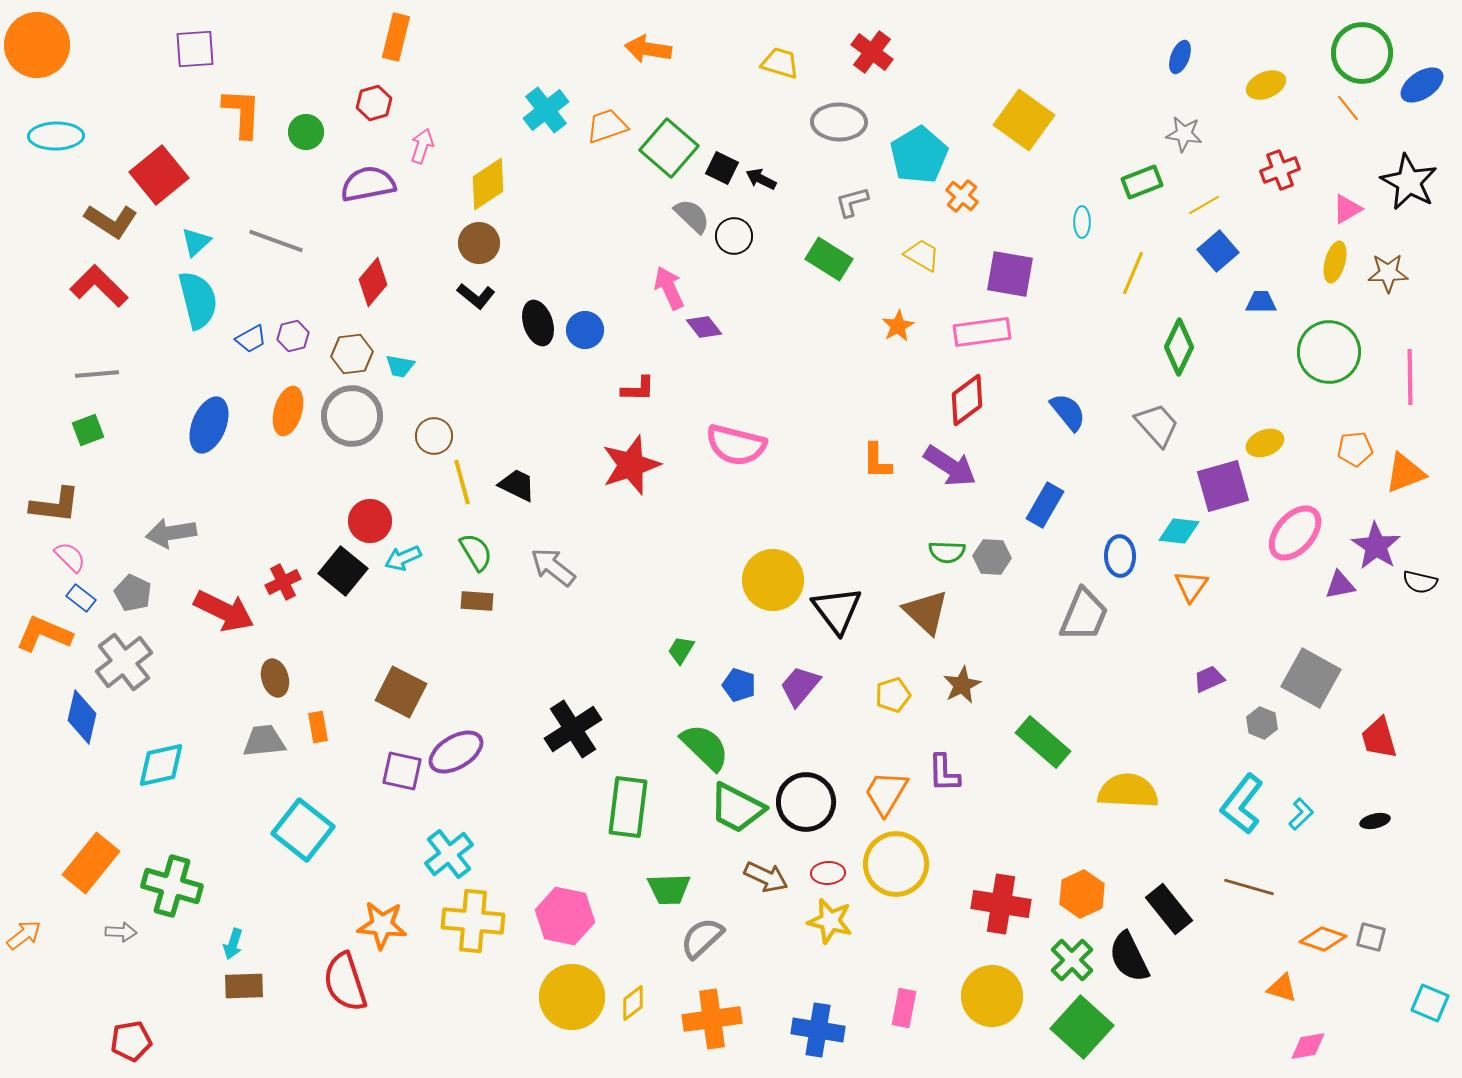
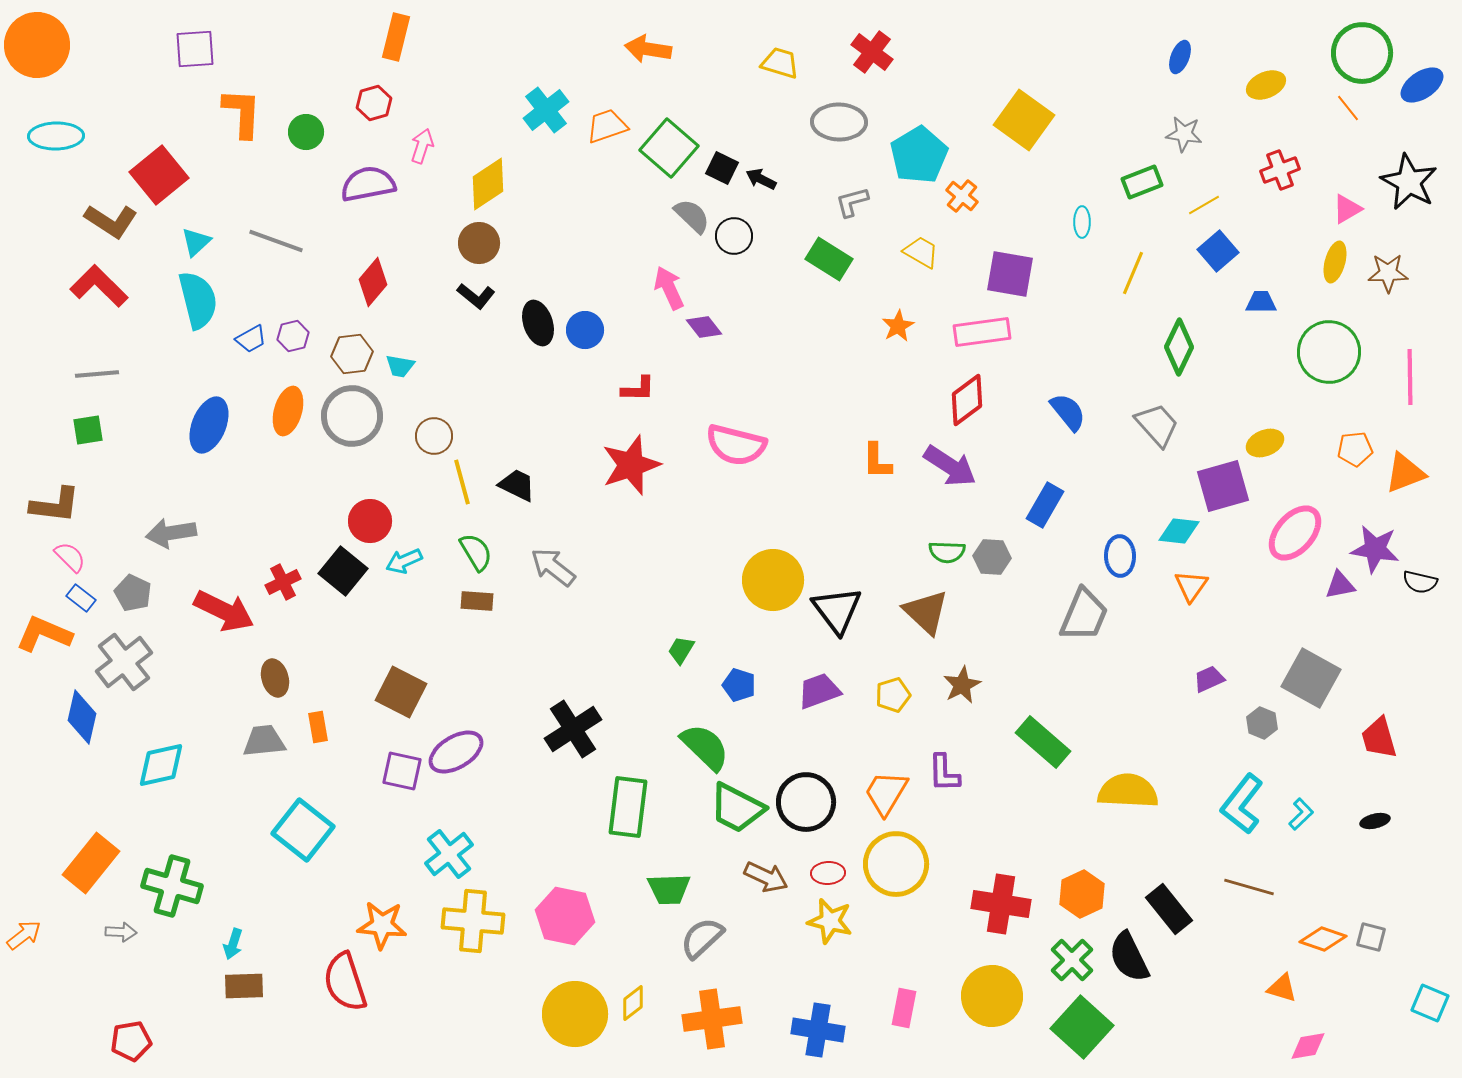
yellow trapezoid at (922, 255): moved 1 px left, 3 px up
green square at (88, 430): rotated 12 degrees clockwise
purple star at (1376, 546): moved 1 px left, 3 px down; rotated 24 degrees counterclockwise
cyan arrow at (403, 558): moved 1 px right, 3 px down
purple trapezoid at (800, 686): moved 19 px right, 5 px down; rotated 30 degrees clockwise
yellow circle at (572, 997): moved 3 px right, 17 px down
